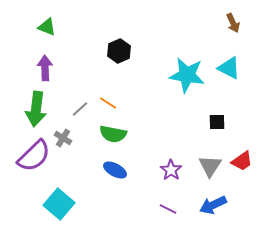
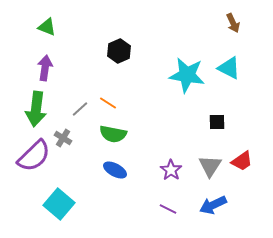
purple arrow: rotated 10 degrees clockwise
